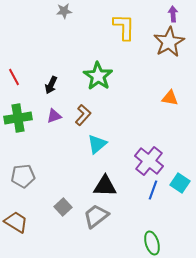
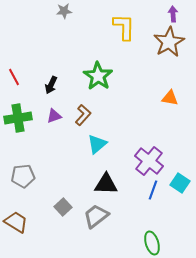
black triangle: moved 1 px right, 2 px up
